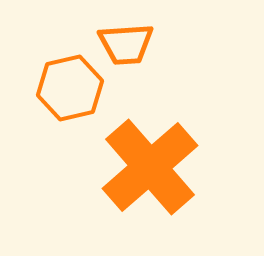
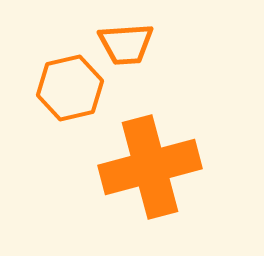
orange cross: rotated 26 degrees clockwise
